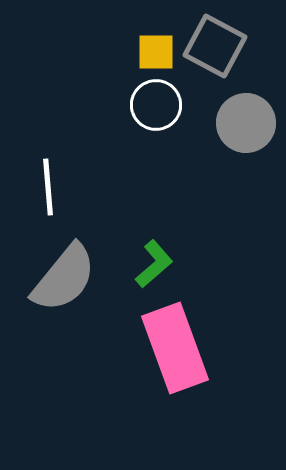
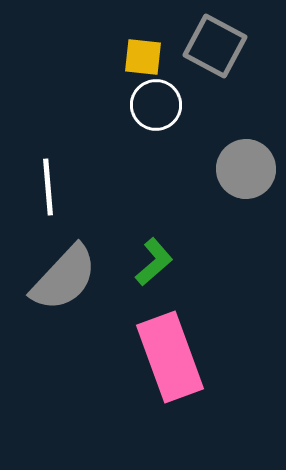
yellow square: moved 13 px left, 5 px down; rotated 6 degrees clockwise
gray circle: moved 46 px down
green L-shape: moved 2 px up
gray semicircle: rotated 4 degrees clockwise
pink rectangle: moved 5 px left, 9 px down
